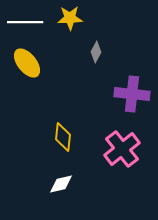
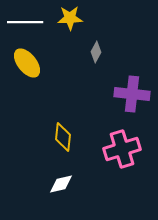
pink cross: rotated 21 degrees clockwise
